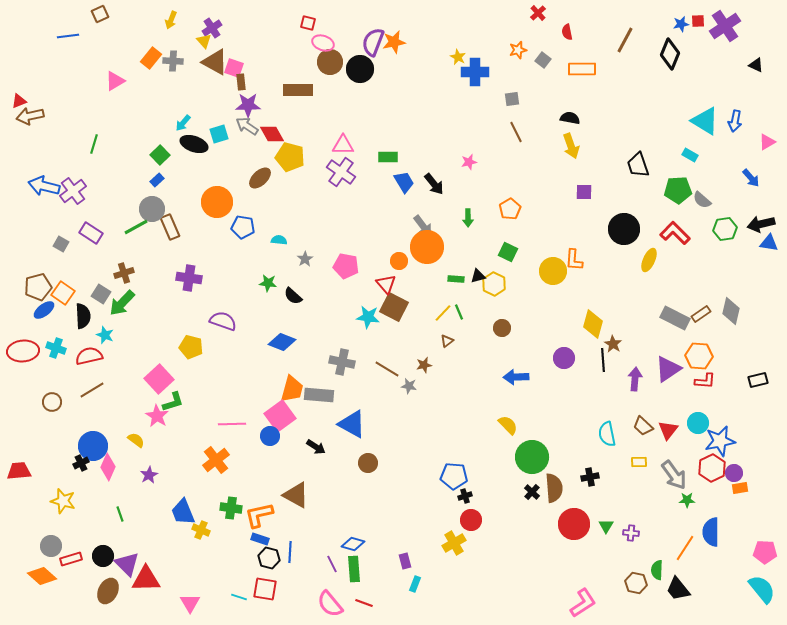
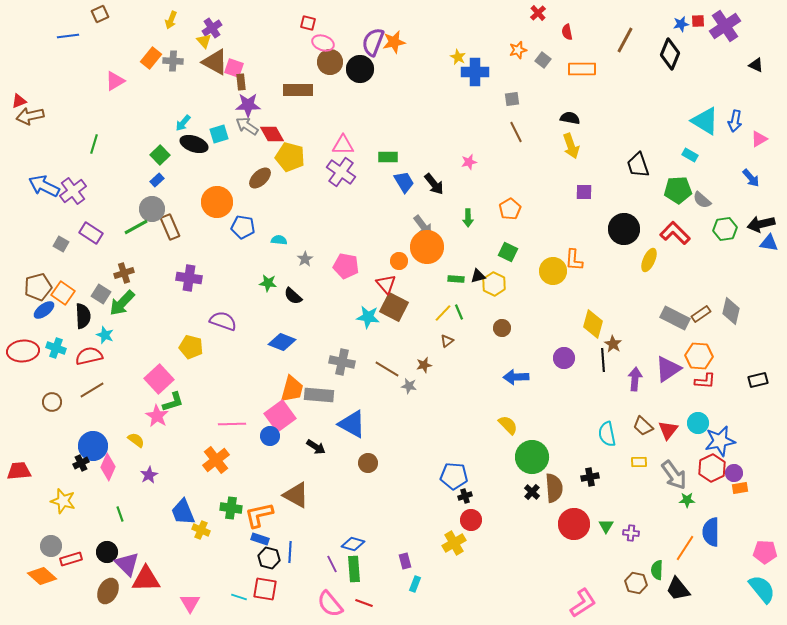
pink triangle at (767, 142): moved 8 px left, 3 px up
blue arrow at (44, 186): rotated 12 degrees clockwise
black circle at (103, 556): moved 4 px right, 4 px up
